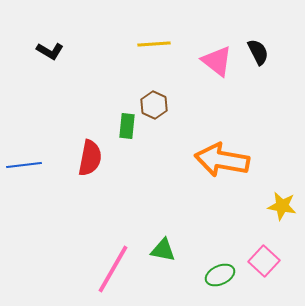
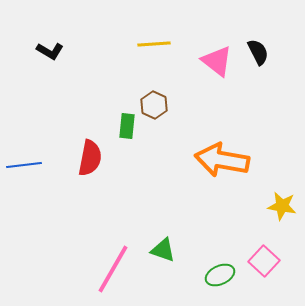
green triangle: rotated 8 degrees clockwise
